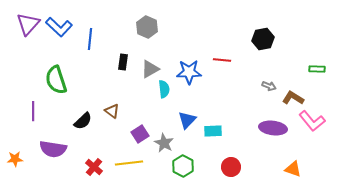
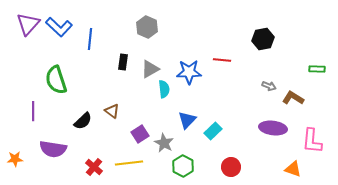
pink L-shape: moved 20 px down; rotated 44 degrees clockwise
cyan rectangle: rotated 42 degrees counterclockwise
